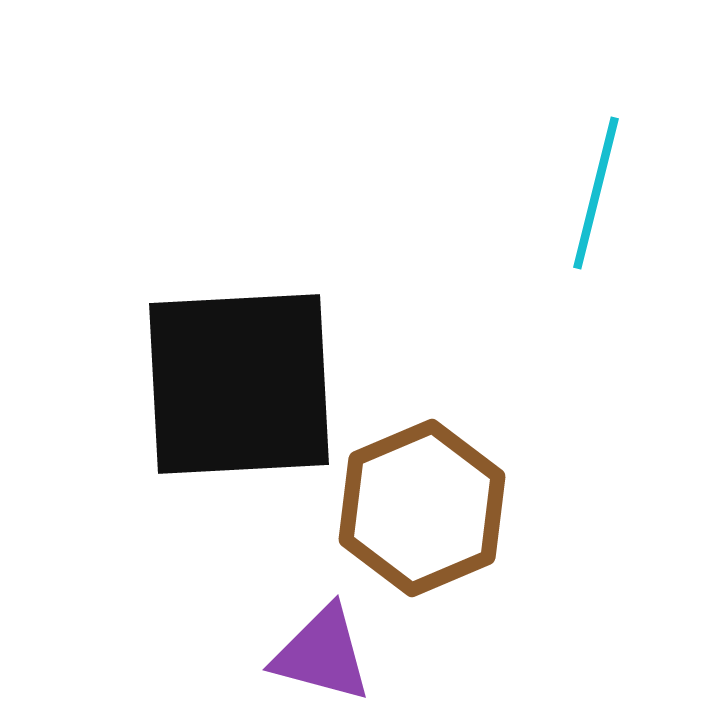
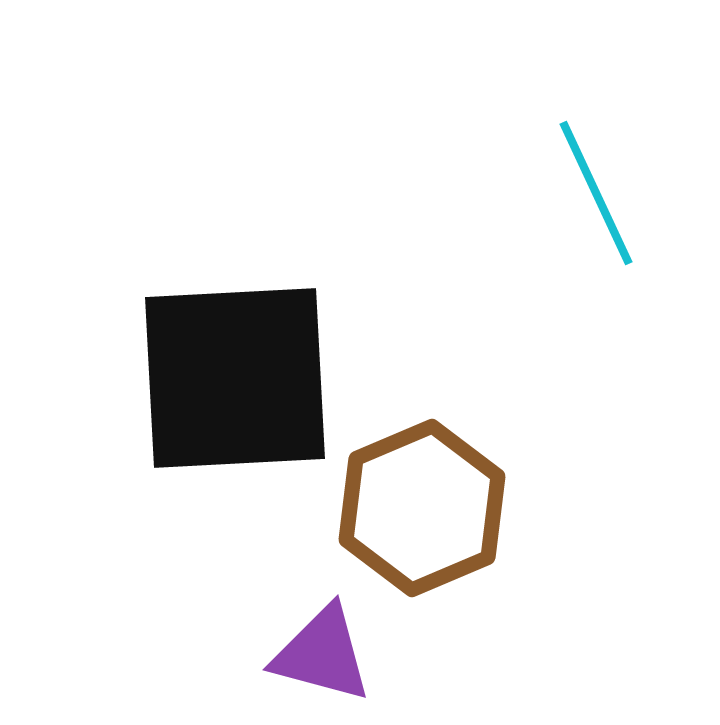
cyan line: rotated 39 degrees counterclockwise
black square: moved 4 px left, 6 px up
